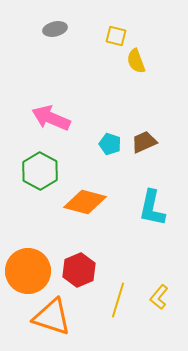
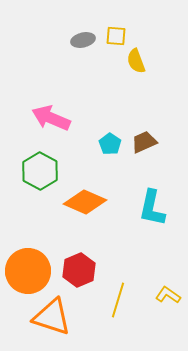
gray ellipse: moved 28 px right, 11 px down
yellow square: rotated 10 degrees counterclockwise
cyan pentagon: rotated 15 degrees clockwise
orange diamond: rotated 9 degrees clockwise
yellow L-shape: moved 9 px right, 2 px up; rotated 85 degrees clockwise
